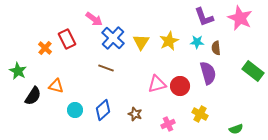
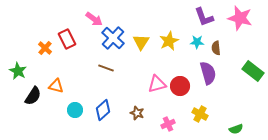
pink star: rotated 10 degrees counterclockwise
brown star: moved 2 px right, 1 px up
